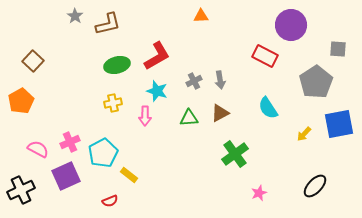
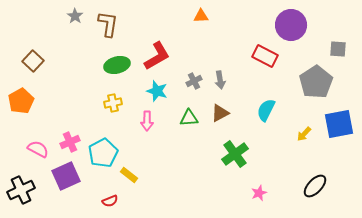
brown L-shape: rotated 68 degrees counterclockwise
cyan semicircle: moved 2 px left, 2 px down; rotated 60 degrees clockwise
pink arrow: moved 2 px right, 5 px down
